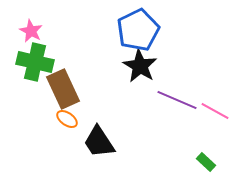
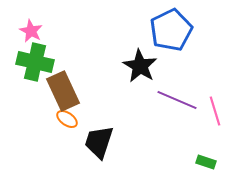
blue pentagon: moved 33 px right
brown rectangle: moved 2 px down
pink line: rotated 44 degrees clockwise
black trapezoid: rotated 51 degrees clockwise
green rectangle: rotated 24 degrees counterclockwise
